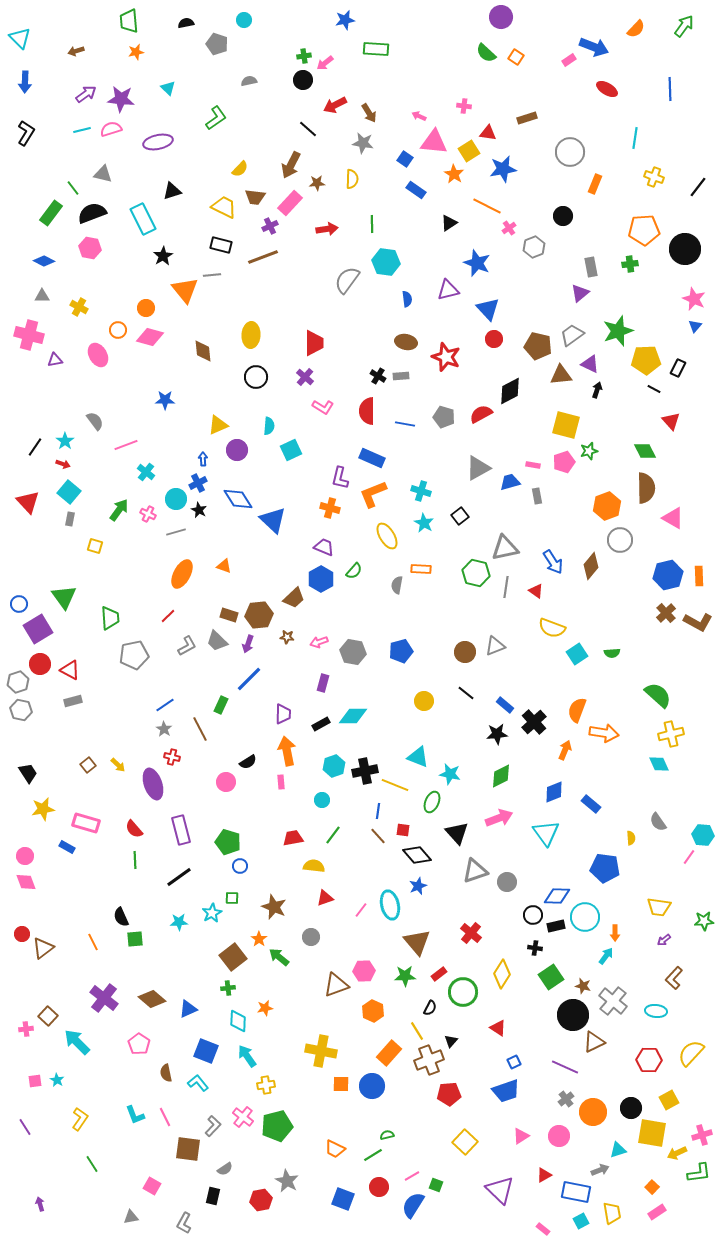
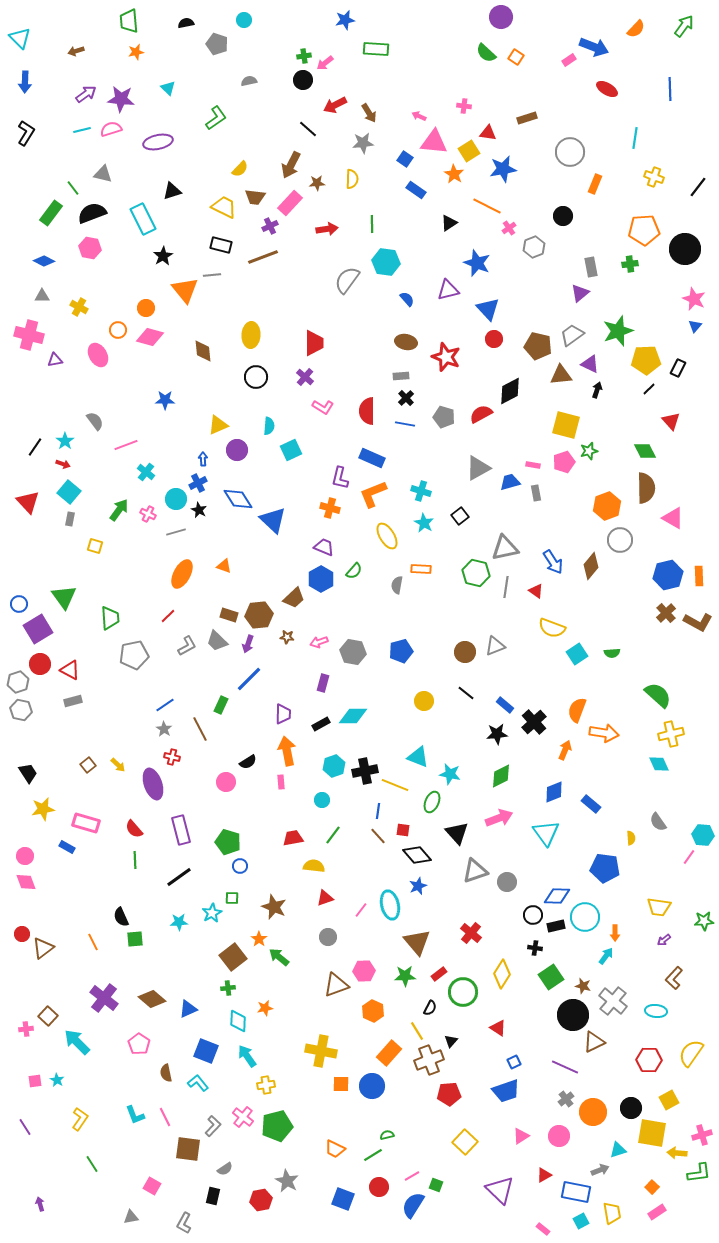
gray star at (363, 143): rotated 15 degrees counterclockwise
blue semicircle at (407, 299): rotated 35 degrees counterclockwise
black cross at (378, 376): moved 28 px right, 22 px down; rotated 14 degrees clockwise
black line at (654, 389): moved 5 px left; rotated 72 degrees counterclockwise
gray rectangle at (537, 496): moved 1 px left, 3 px up
gray circle at (311, 937): moved 17 px right
yellow semicircle at (691, 1053): rotated 8 degrees counterclockwise
yellow arrow at (677, 1153): rotated 30 degrees clockwise
